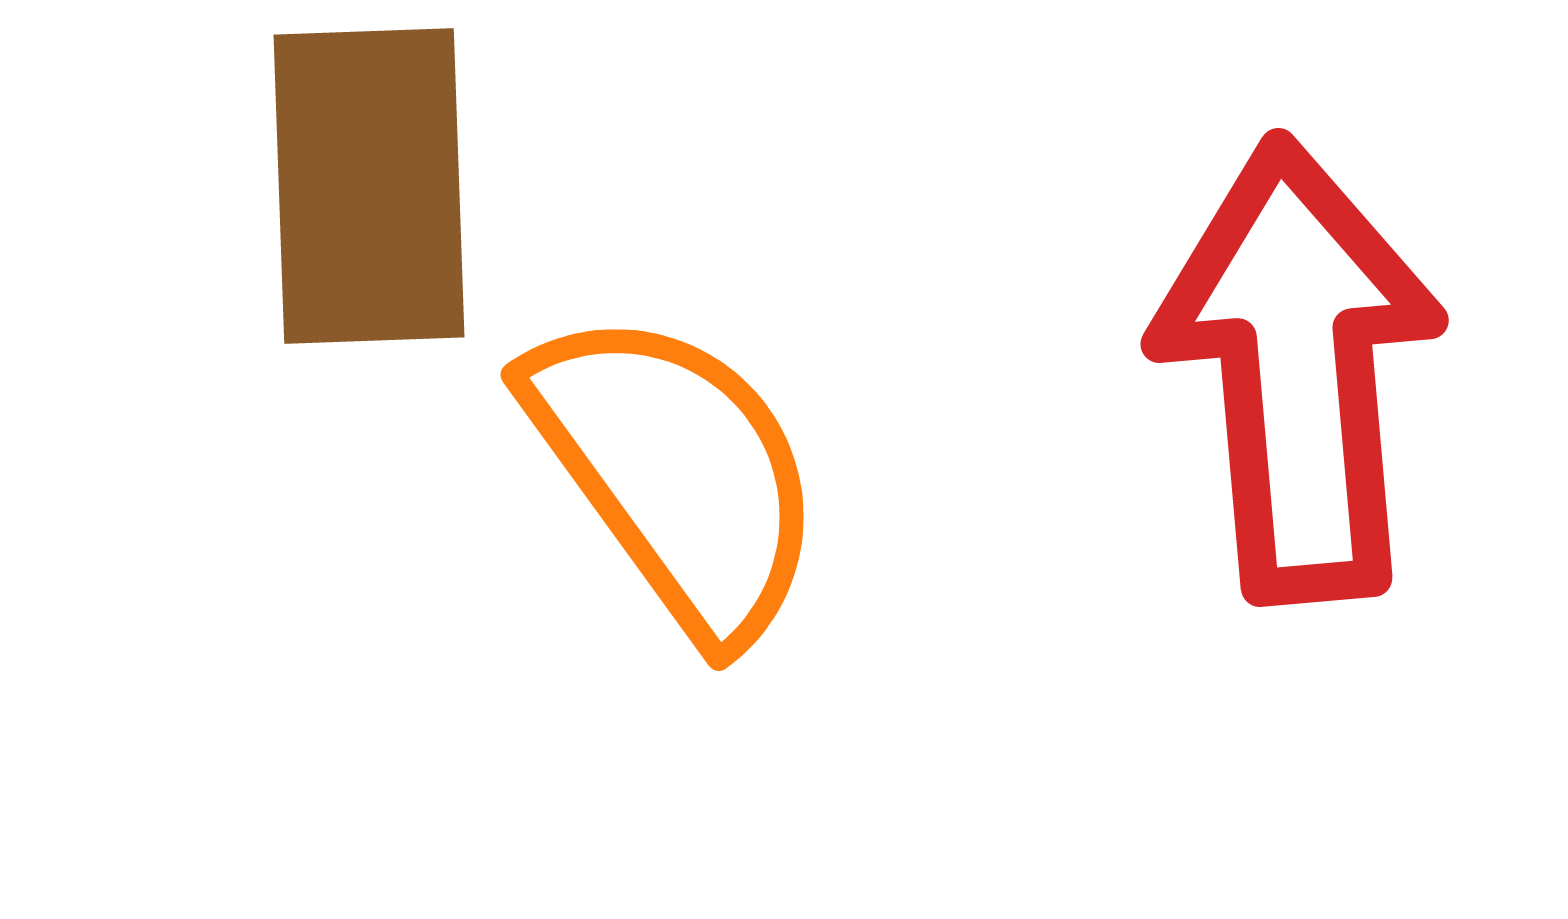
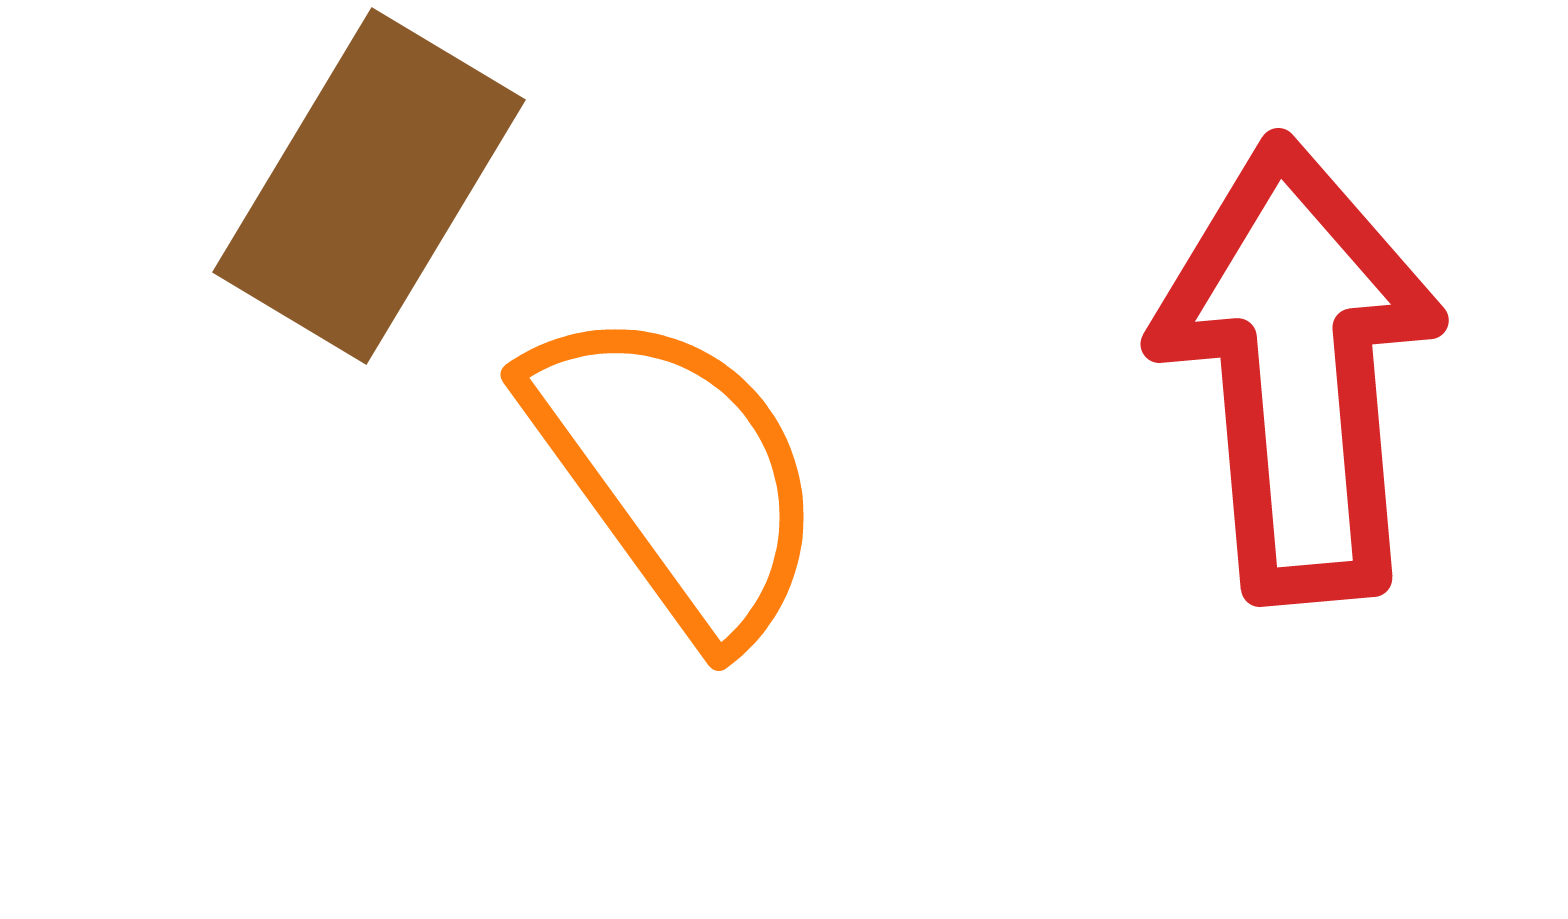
brown rectangle: rotated 33 degrees clockwise
